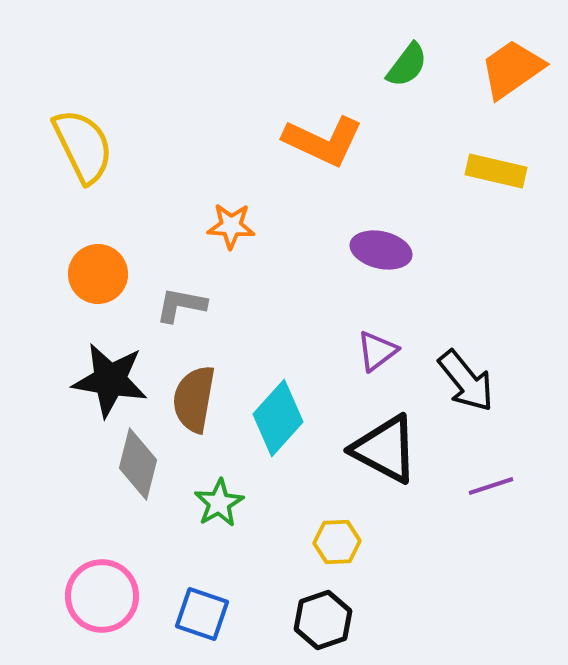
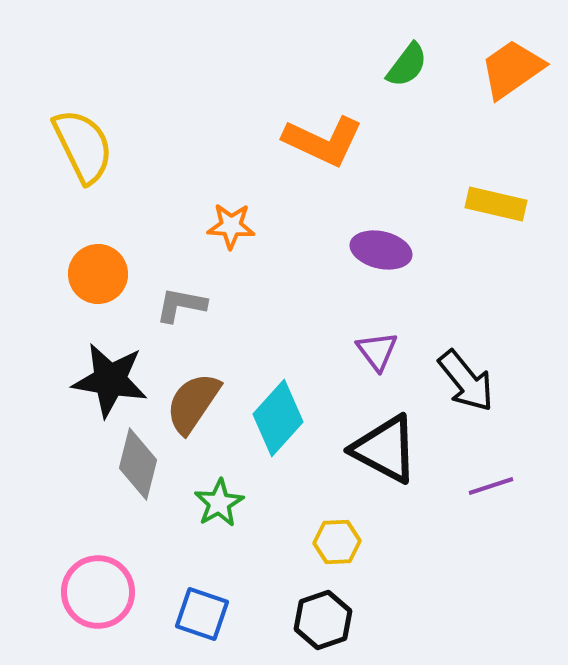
yellow rectangle: moved 33 px down
purple triangle: rotated 30 degrees counterclockwise
brown semicircle: moved 1 px left, 4 px down; rotated 24 degrees clockwise
pink circle: moved 4 px left, 4 px up
